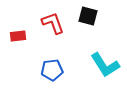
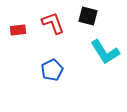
red rectangle: moved 6 px up
cyan L-shape: moved 13 px up
blue pentagon: rotated 20 degrees counterclockwise
